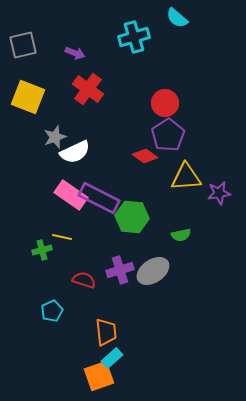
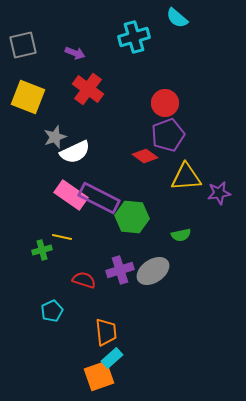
purple pentagon: rotated 12 degrees clockwise
